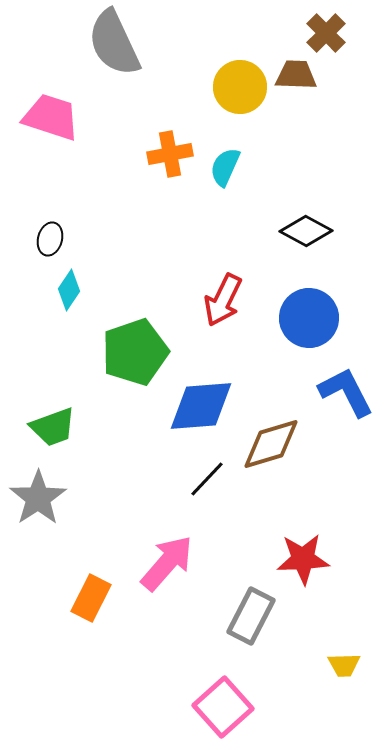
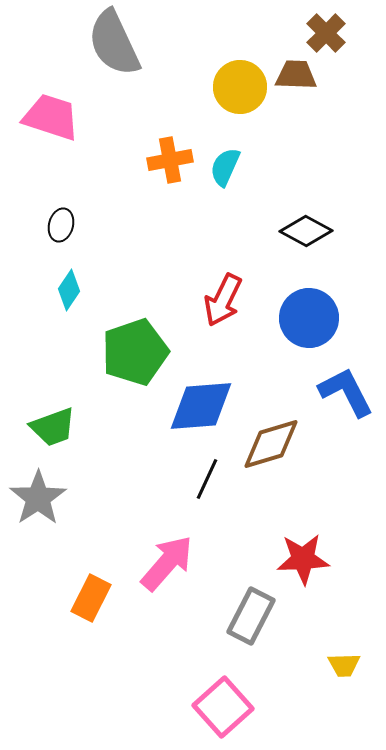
orange cross: moved 6 px down
black ellipse: moved 11 px right, 14 px up
black line: rotated 18 degrees counterclockwise
